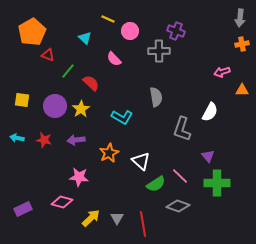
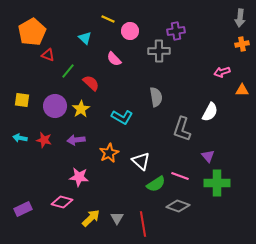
purple cross: rotated 30 degrees counterclockwise
cyan arrow: moved 3 px right
pink line: rotated 24 degrees counterclockwise
